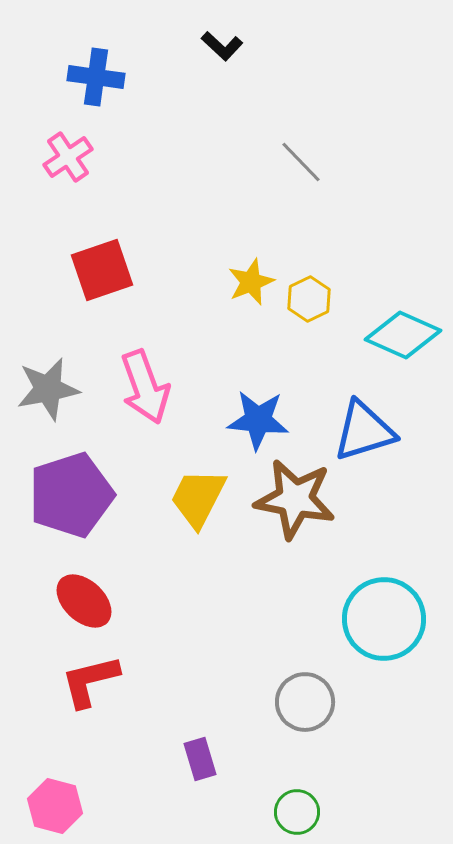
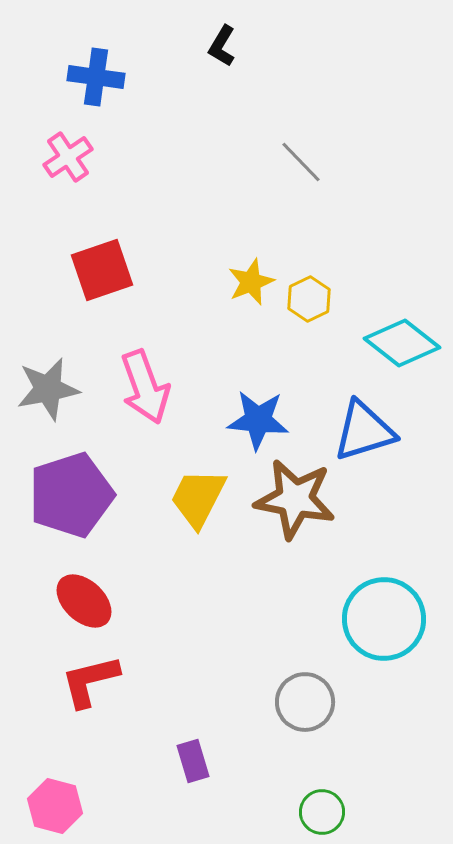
black L-shape: rotated 78 degrees clockwise
cyan diamond: moved 1 px left, 8 px down; rotated 14 degrees clockwise
purple rectangle: moved 7 px left, 2 px down
green circle: moved 25 px right
